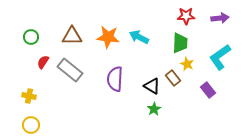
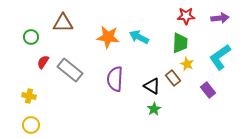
brown triangle: moved 9 px left, 13 px up
